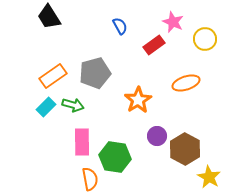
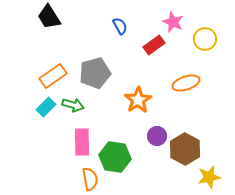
yellow star: rotated 30 degrees clockwise
